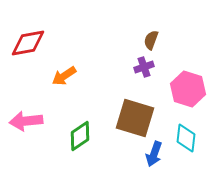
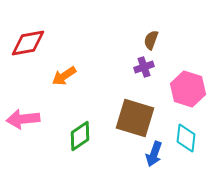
pink arrow: moved 3 px left, 2 px up
